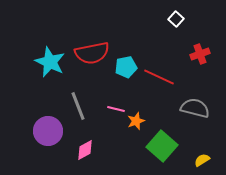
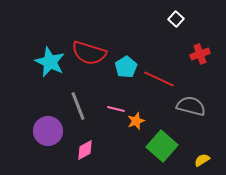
red semicircle: moved 3 px left; rotated 28 degrees clockwise
cyan pentagon: rotated 20 degrees counterclockwise
red line: moved 2 px down
gray semicircle: moved 4 px left, 2 px up
